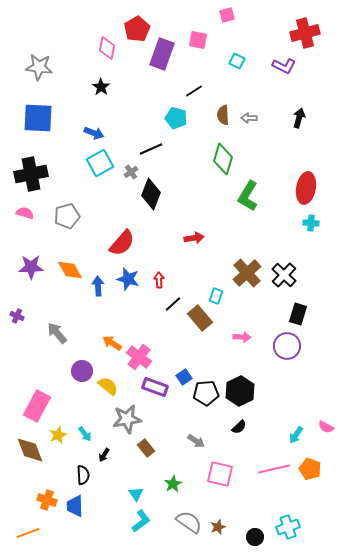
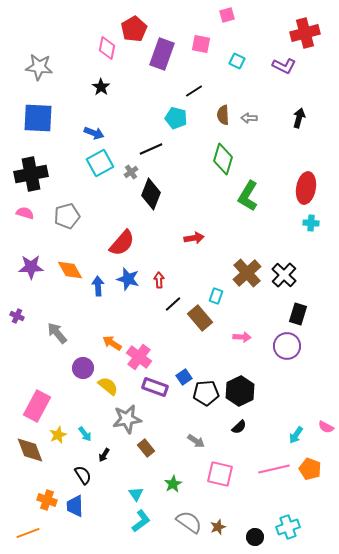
red pentagon at (137, 29): moved 3 px left
pink square at (198, 40): moved 3 px right, 4 px down
purple circle at (82, 371): moved 1 px right, 3 px up
black semicircle at (83, 475): rotated 30 degrees counterclockwise
